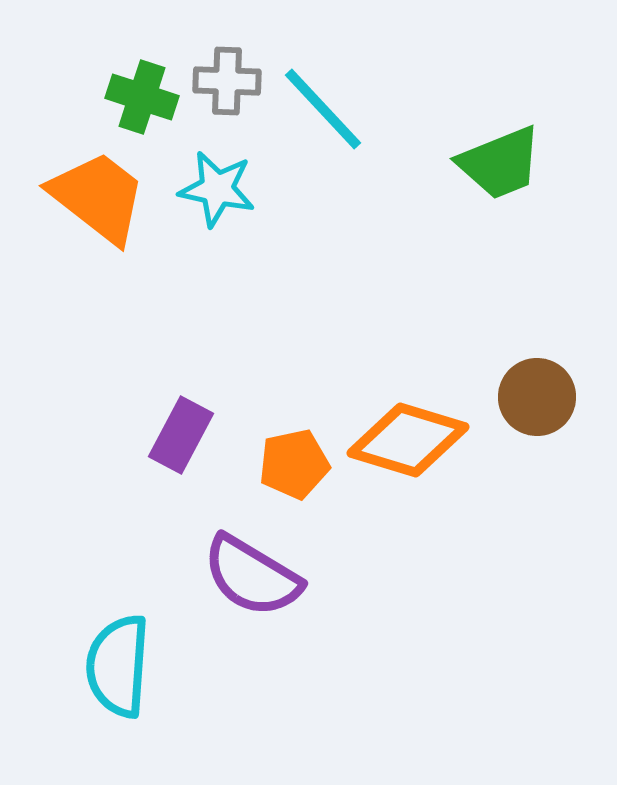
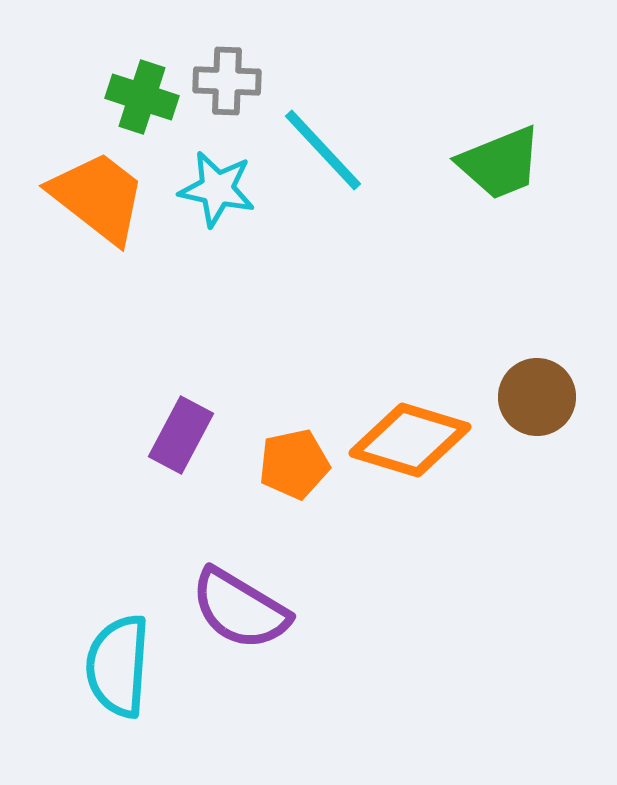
cyan line: moved 41 px down
orange diamond: moved 2 px right
purple semicircle: moved 12 px left, 33 px down
